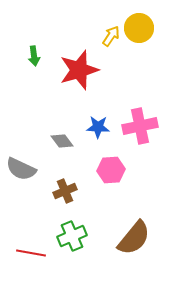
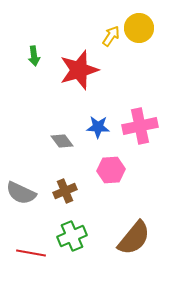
gray semicircle: moved 24 px down
